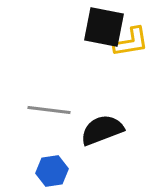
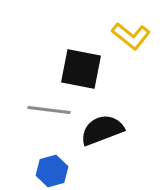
black square: moved 23 px left, 42 px down
yellow L-shape: moved 6 px up; rotated 48 degrees clockwise
blue hexagon: rotated 8 degrees counterclockwise
